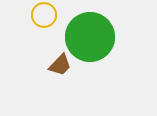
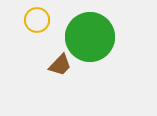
yellow circle: moved 7 px left, 5 px down
